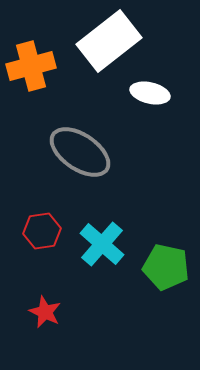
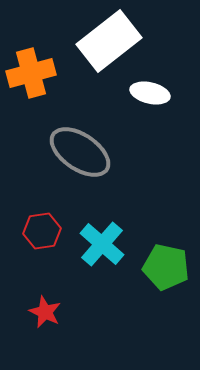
orange cross: moved 7 px down
